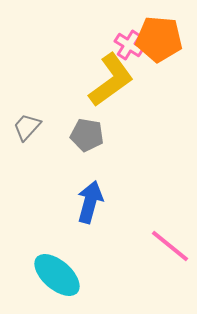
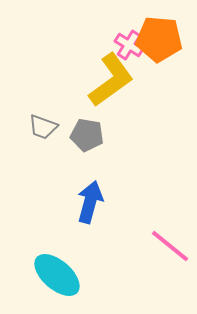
gray trapezoid: moved 16 px right; rotated 112 degrees counterclockwise
